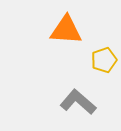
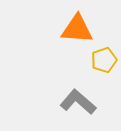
orange triangle: moved 11 px right, 1 px up
